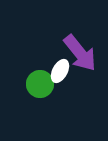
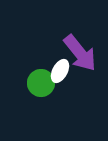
green circle: moved 1 px right, 1 px up
